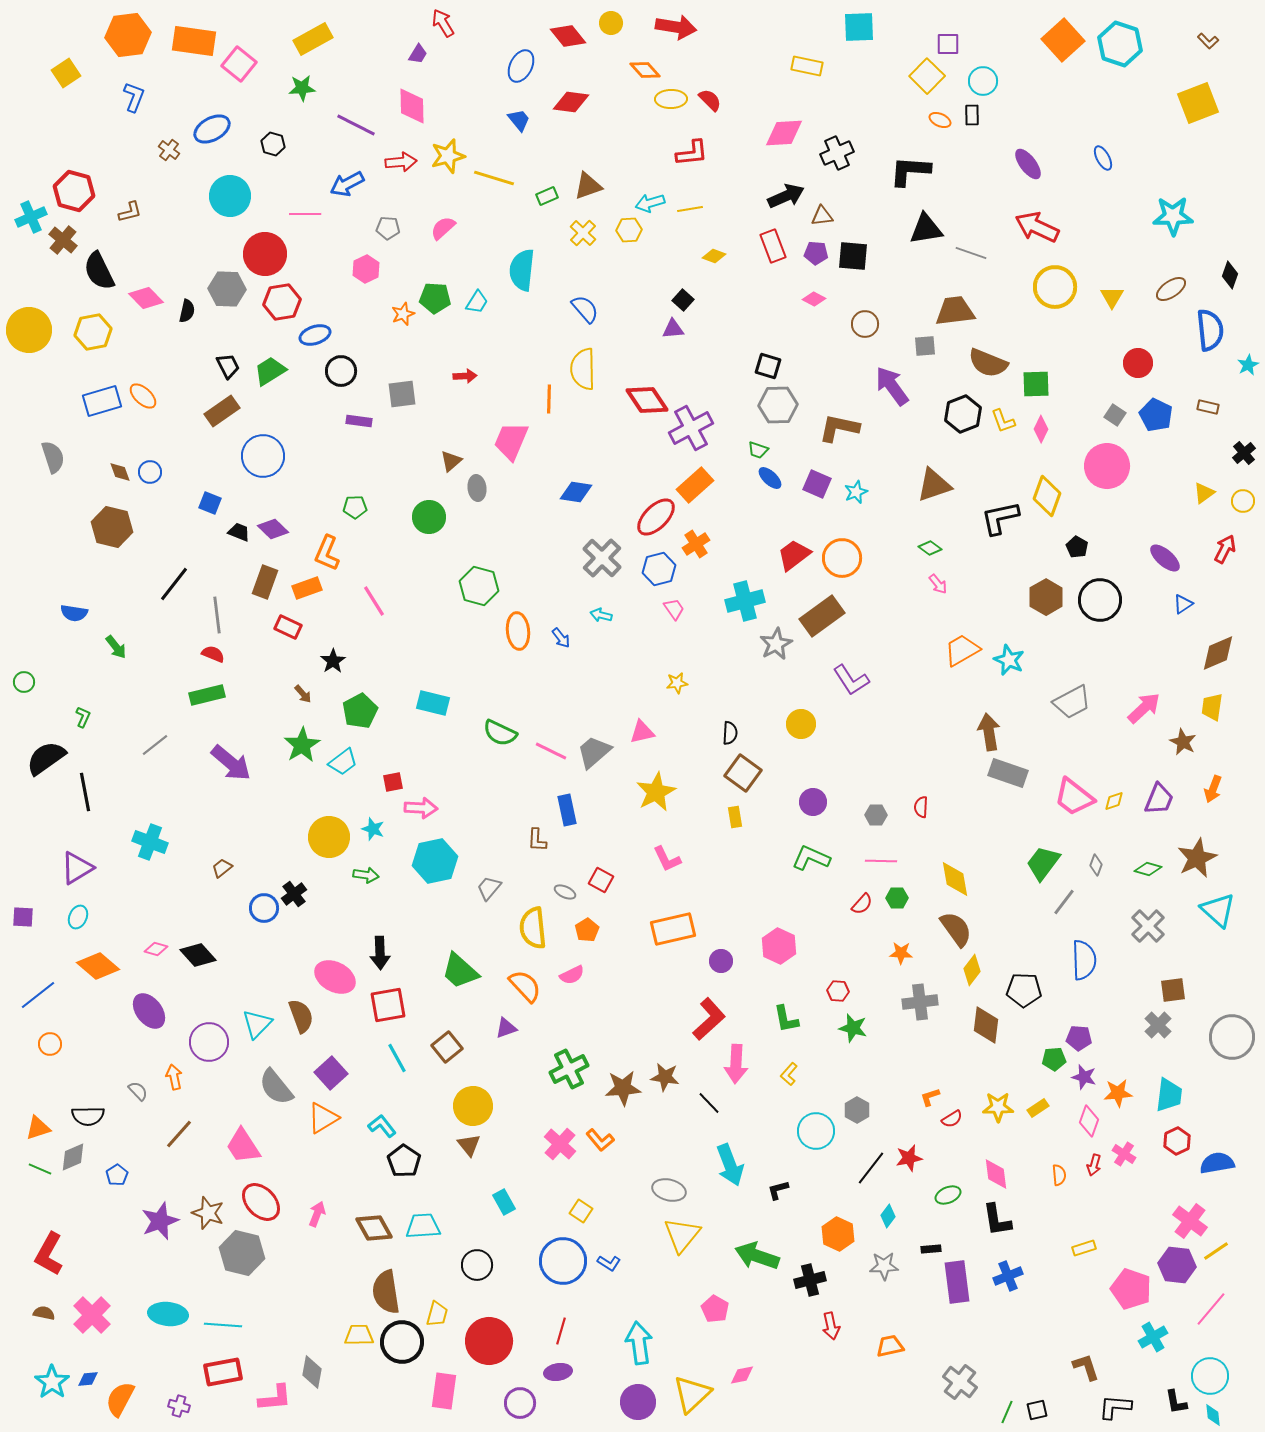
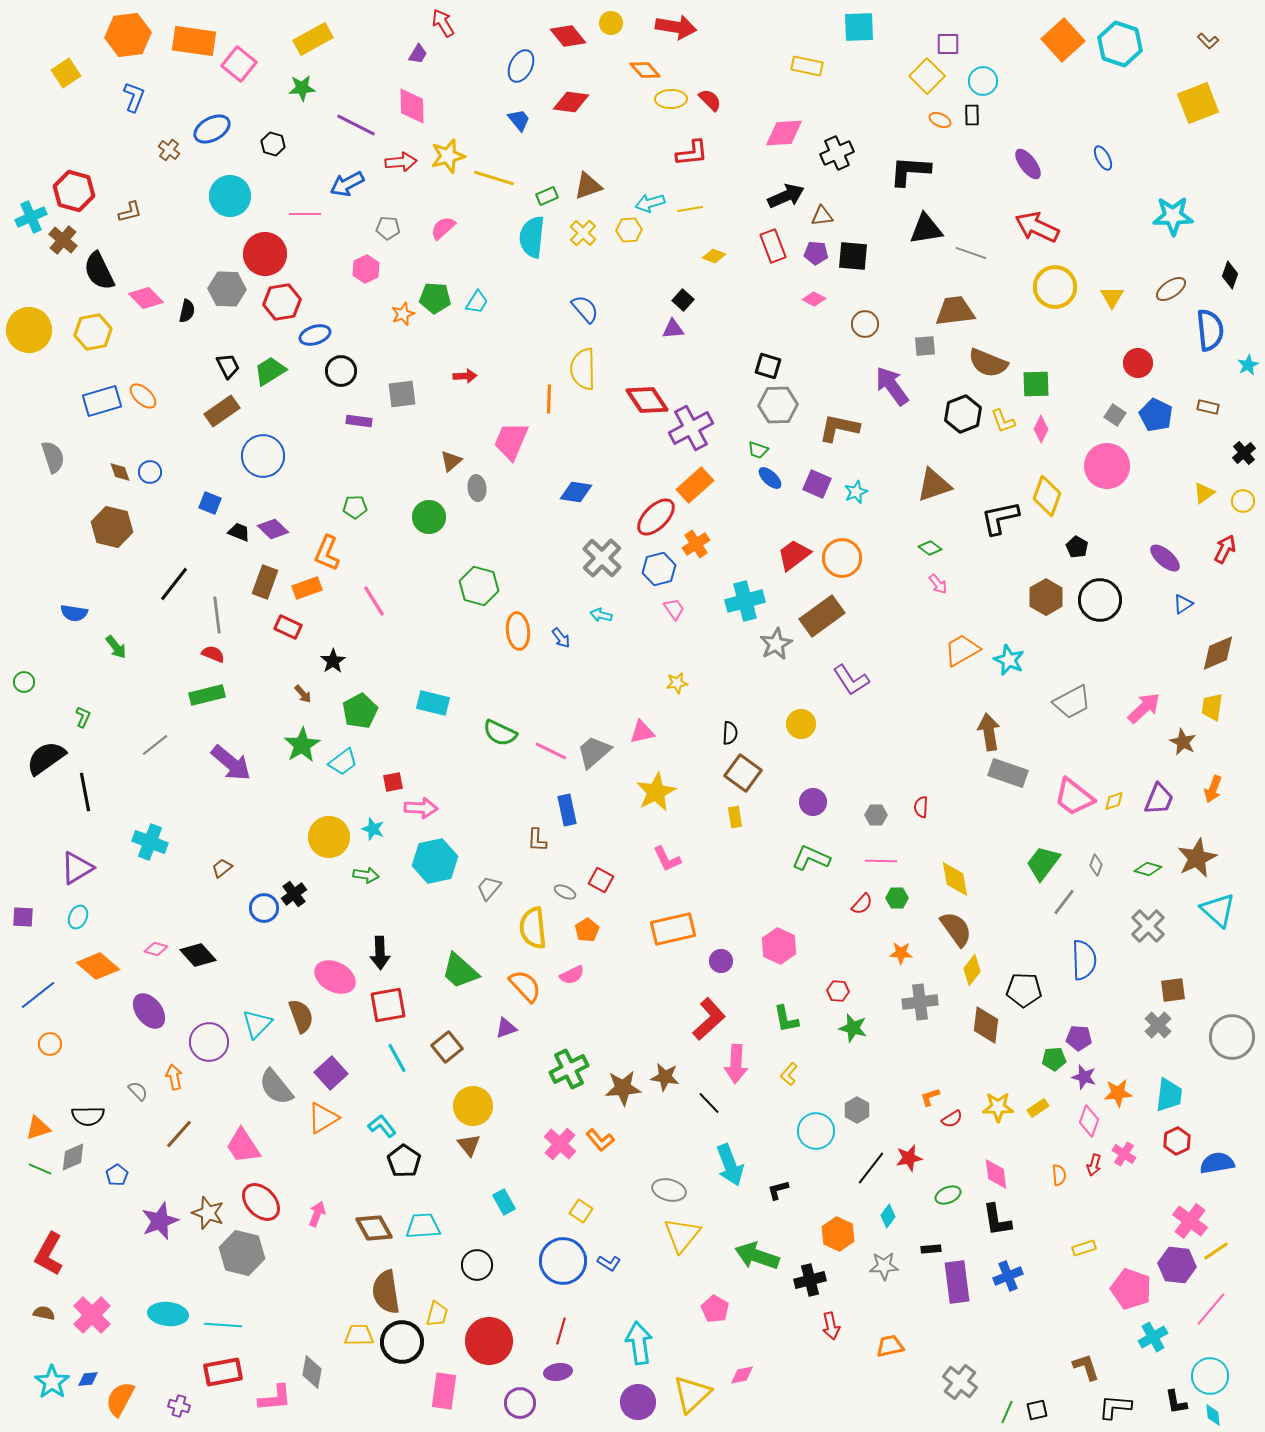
cyan semicircle at (522, 270): moved 10 px right, 33 px up
